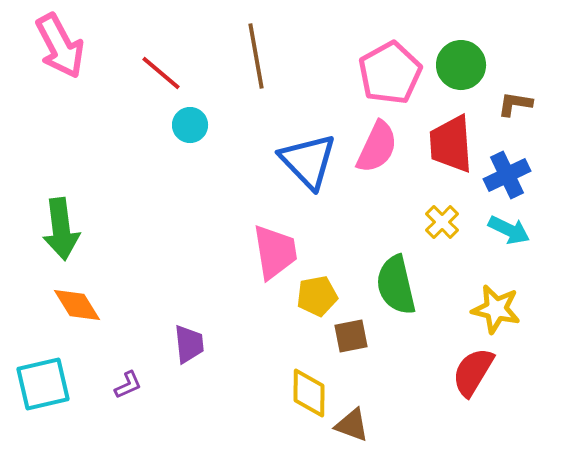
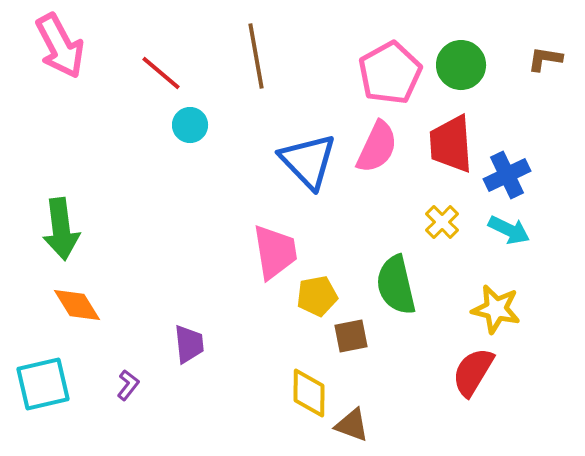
brown L-shape: moved 30 px right, 45 px up
purple L-shape: rotated 28 degrees counterclockwise
